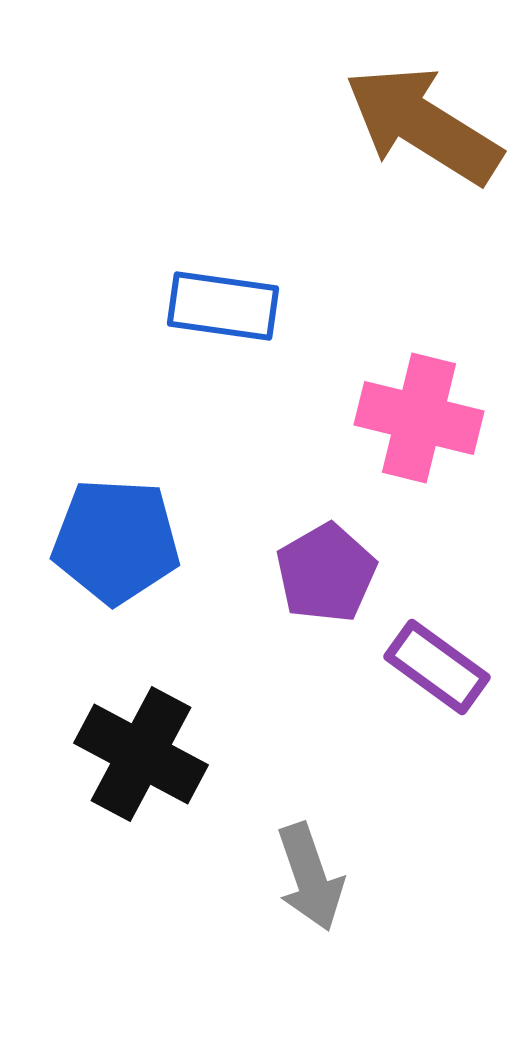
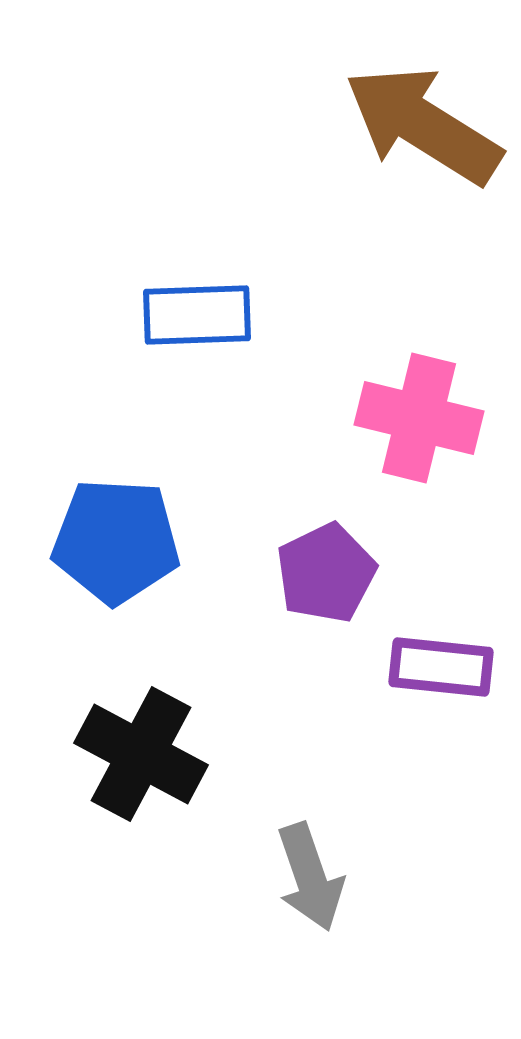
blue rectangle: moved 26 px left, 9 px down; rotated 10 degrees counterclockwise
purple pentagon: rotated 4 degrees clockwise
purple rectangle: moved 4 px right; rotated 30 degrees counterclockwise
